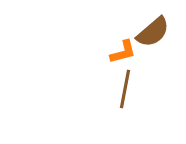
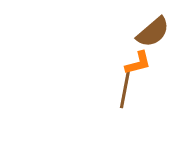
orange L-shape: moved 15 px right, 11 px down
